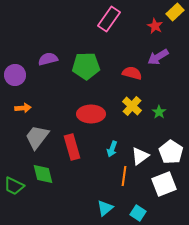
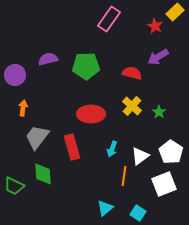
orange arrow: rotated 77 degrees counterclockwise
green diamond: rotated 10 degrees clockwise
